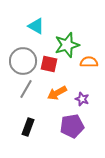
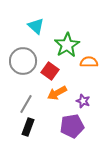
cyan triangle: rotated 12 degrees clockwise
green star: rotated 15 degrees counterclockwise
red square: moved 1 px right, 7 px down; rotated 24 degrees clockwise
gray line: moved 15 px down
purple star: moved 1 px right, 2 px down
